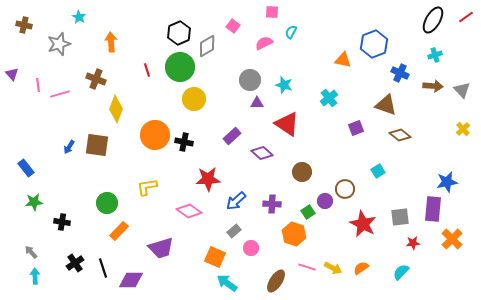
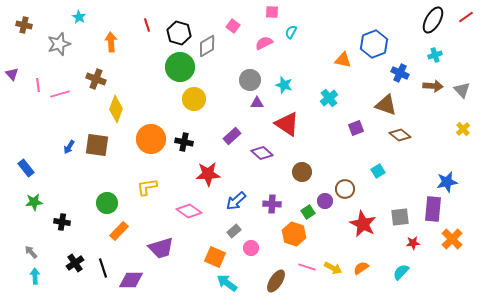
black hexagon at (179, 33): rotated 20 degrees counterclockwise
red line at (147, 70): moved 45 px up
orange circle at (155, 135): moved 4 px left, 4 px down
red star at (208, 179): moved 5 px up
